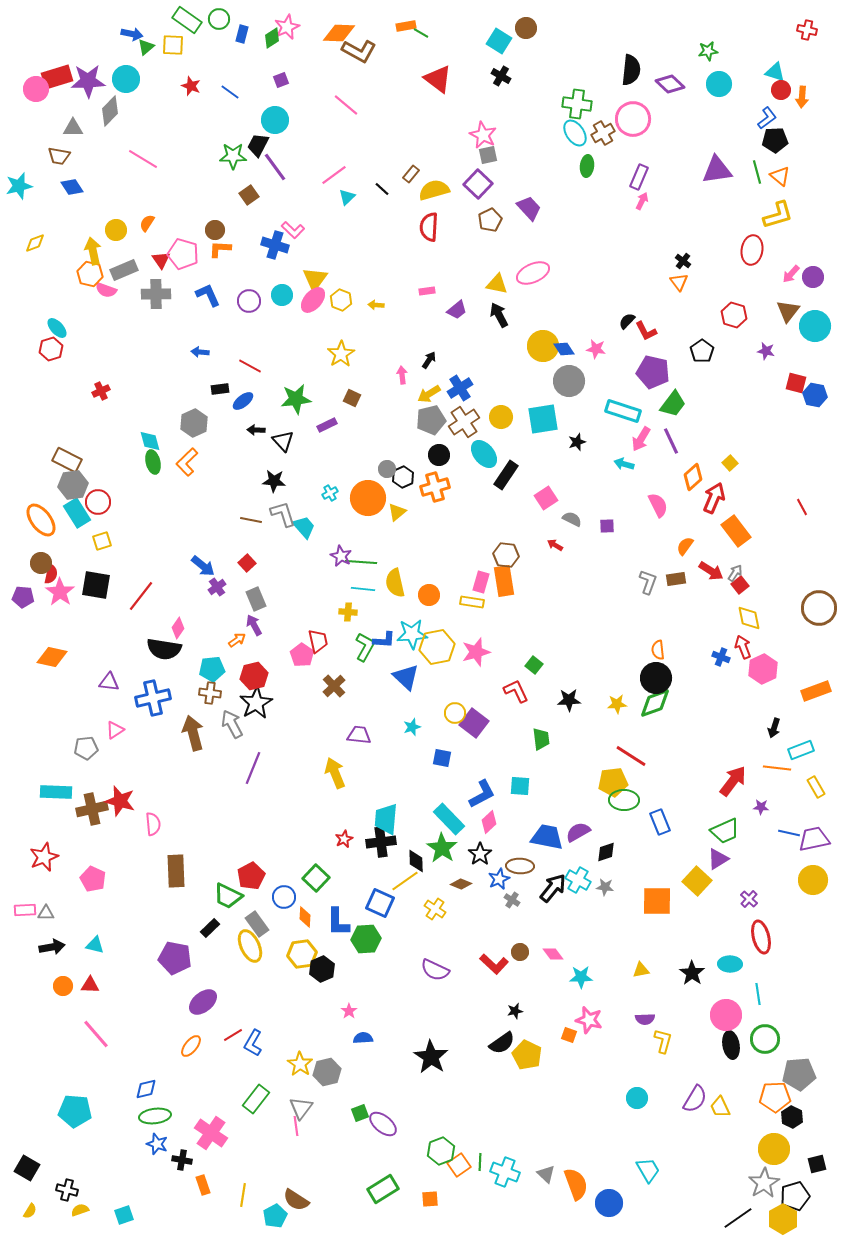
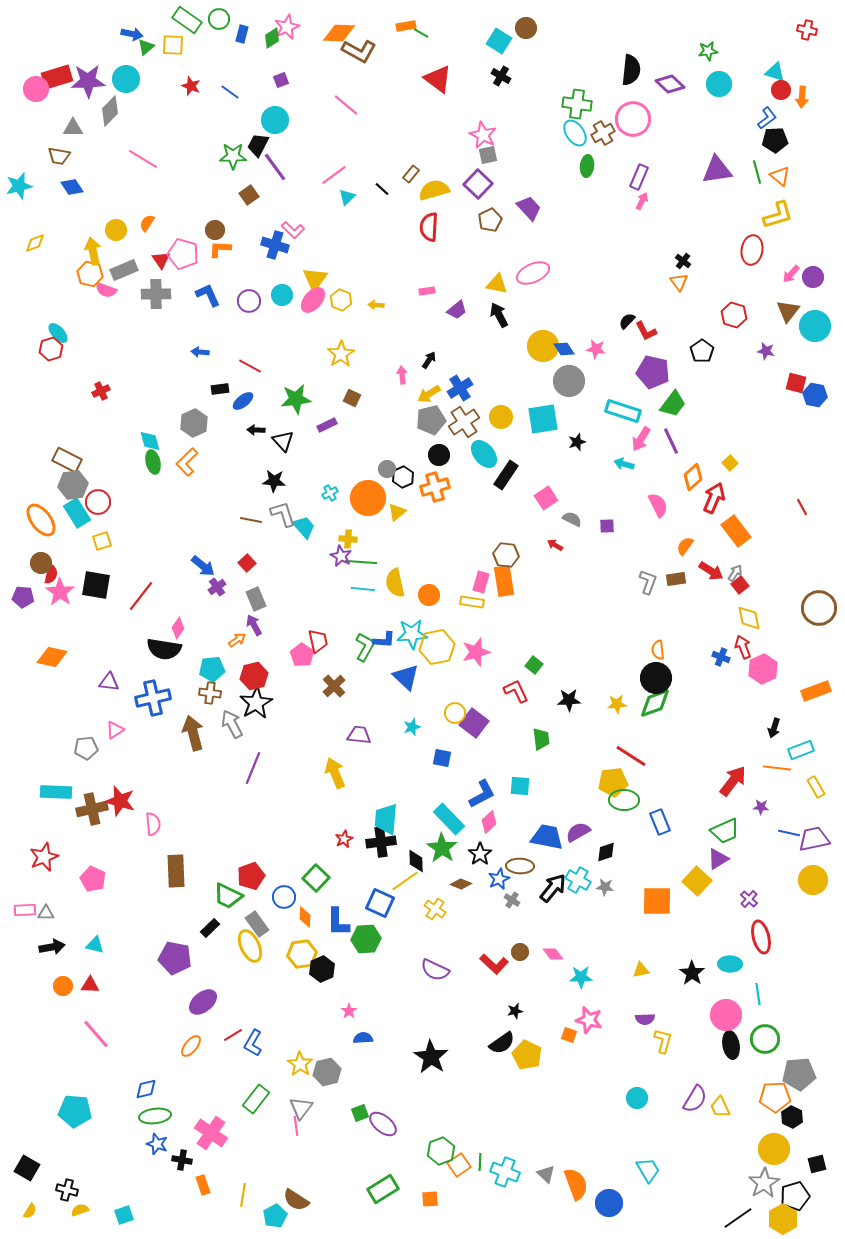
cyan ellipse at (57, 328): moved 1 px right, 5 px down
yellow cross at (348, 612): moved 73 px up
red pentagon at (251, 876): rotated 8 degrees clockwise
